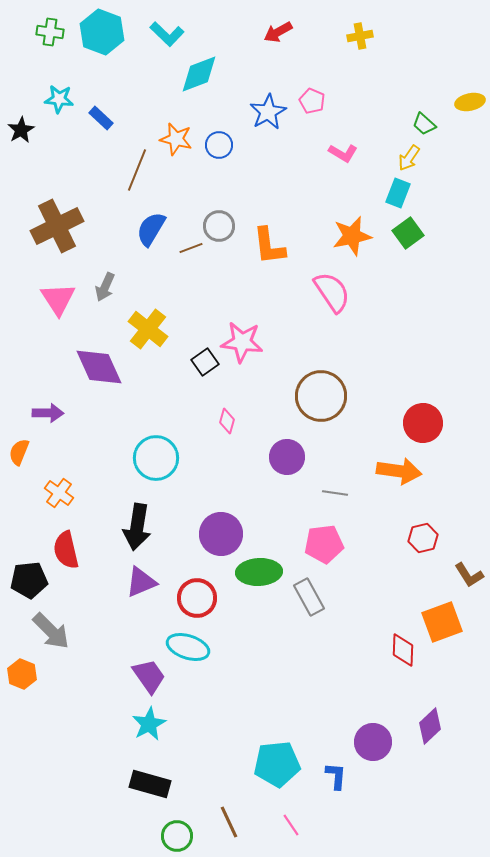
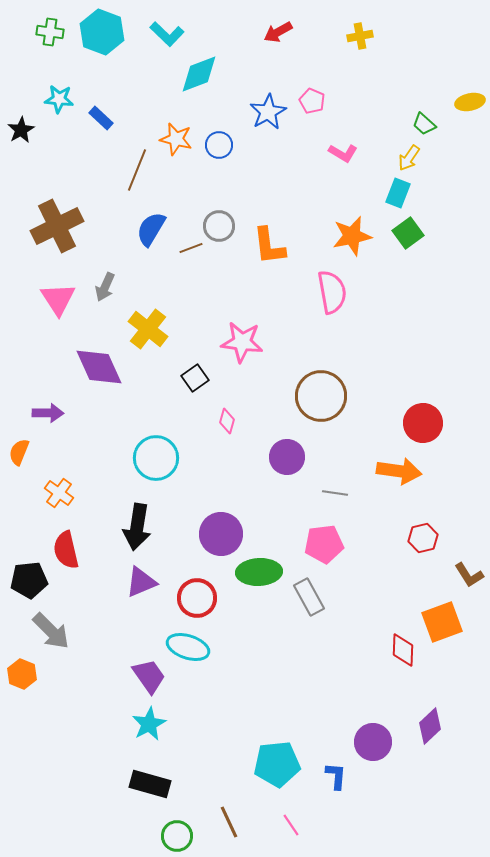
pink semicircle at (332, 292): rotated 24 degrees clockwise
black square at (205, 362): moved 10 px left, 16 px down
